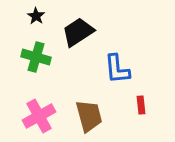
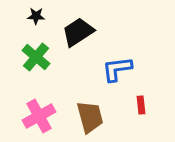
black star: rotated 30 degrees counterclockwise
green cross: rotated 24 degrees clockwise
blue L-shape: rotated 88 degrees clockwise
brown trapezoid: moved 1 px right, 1 px down
